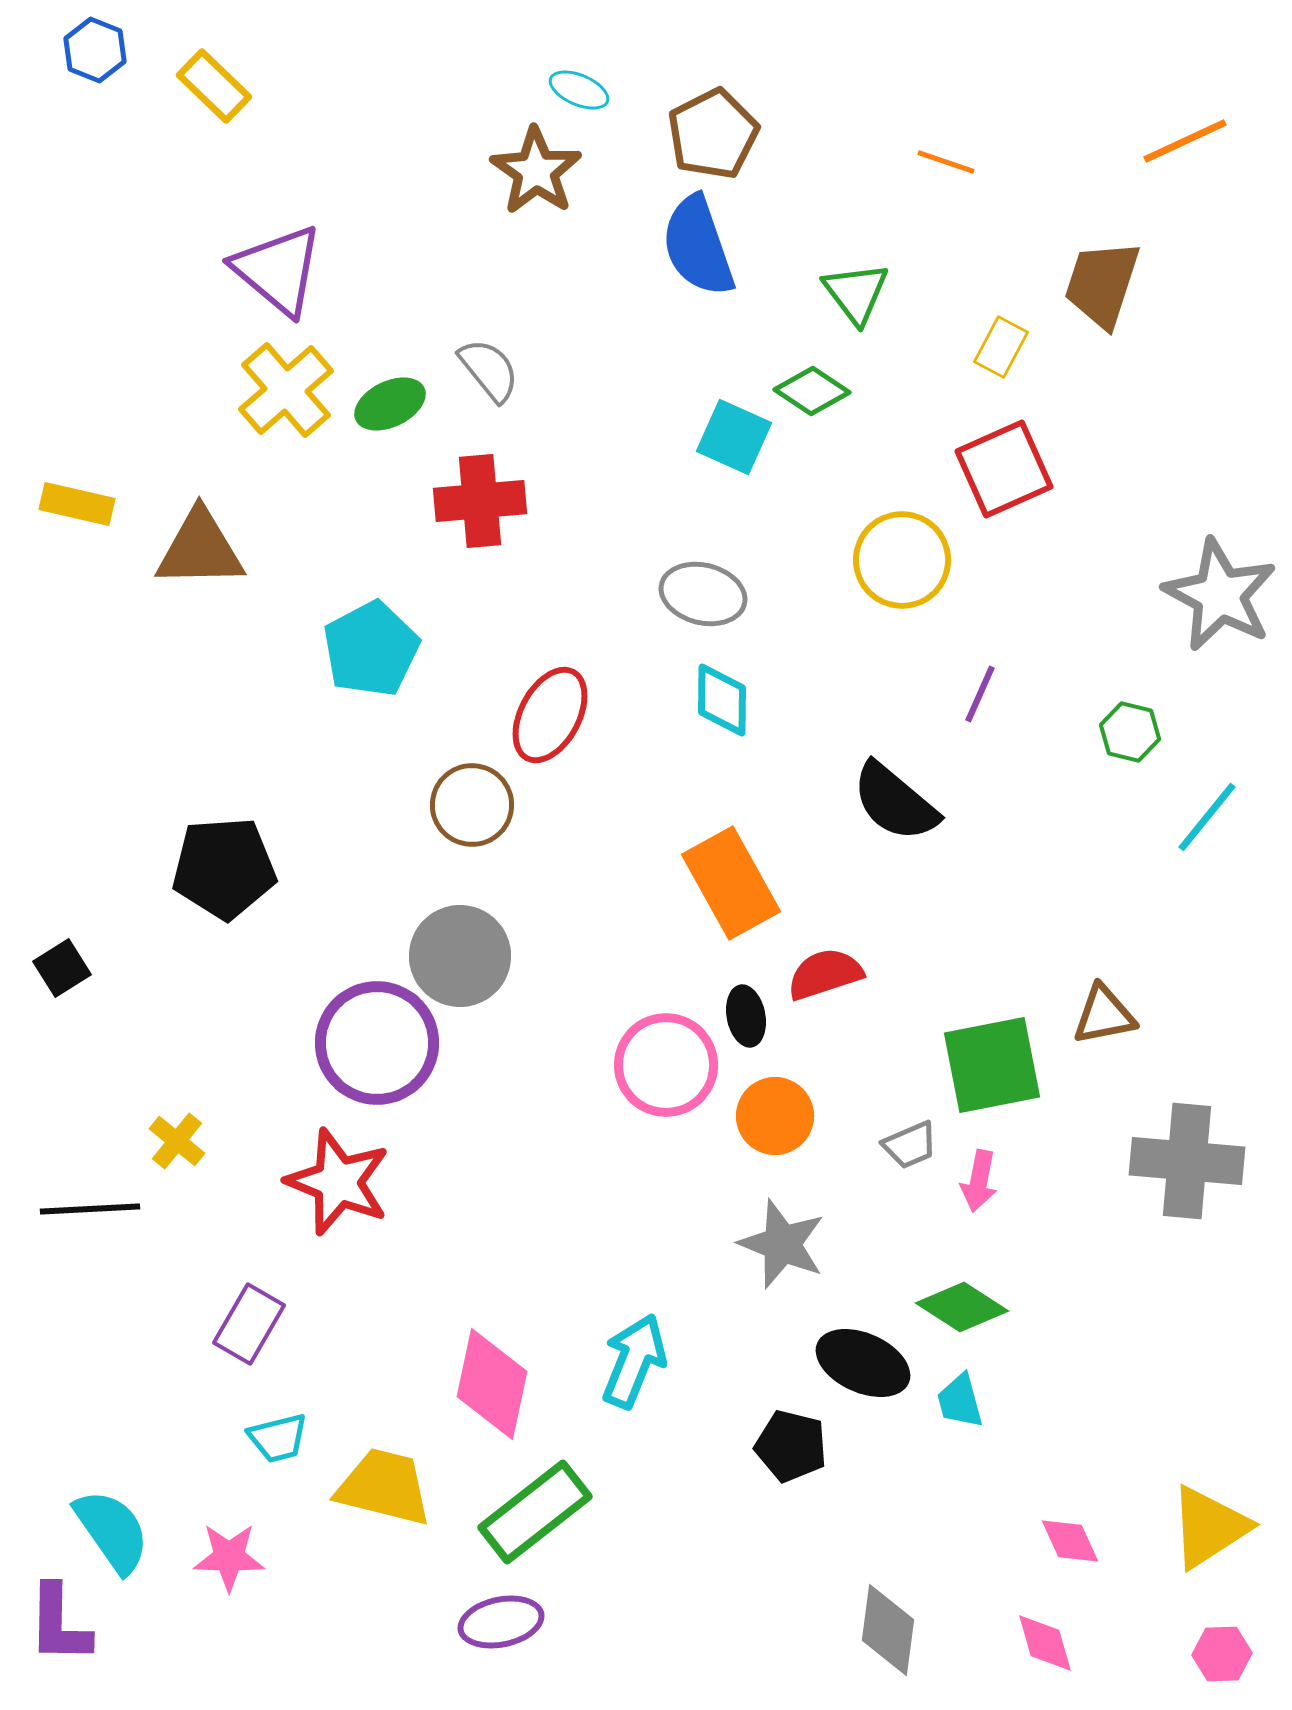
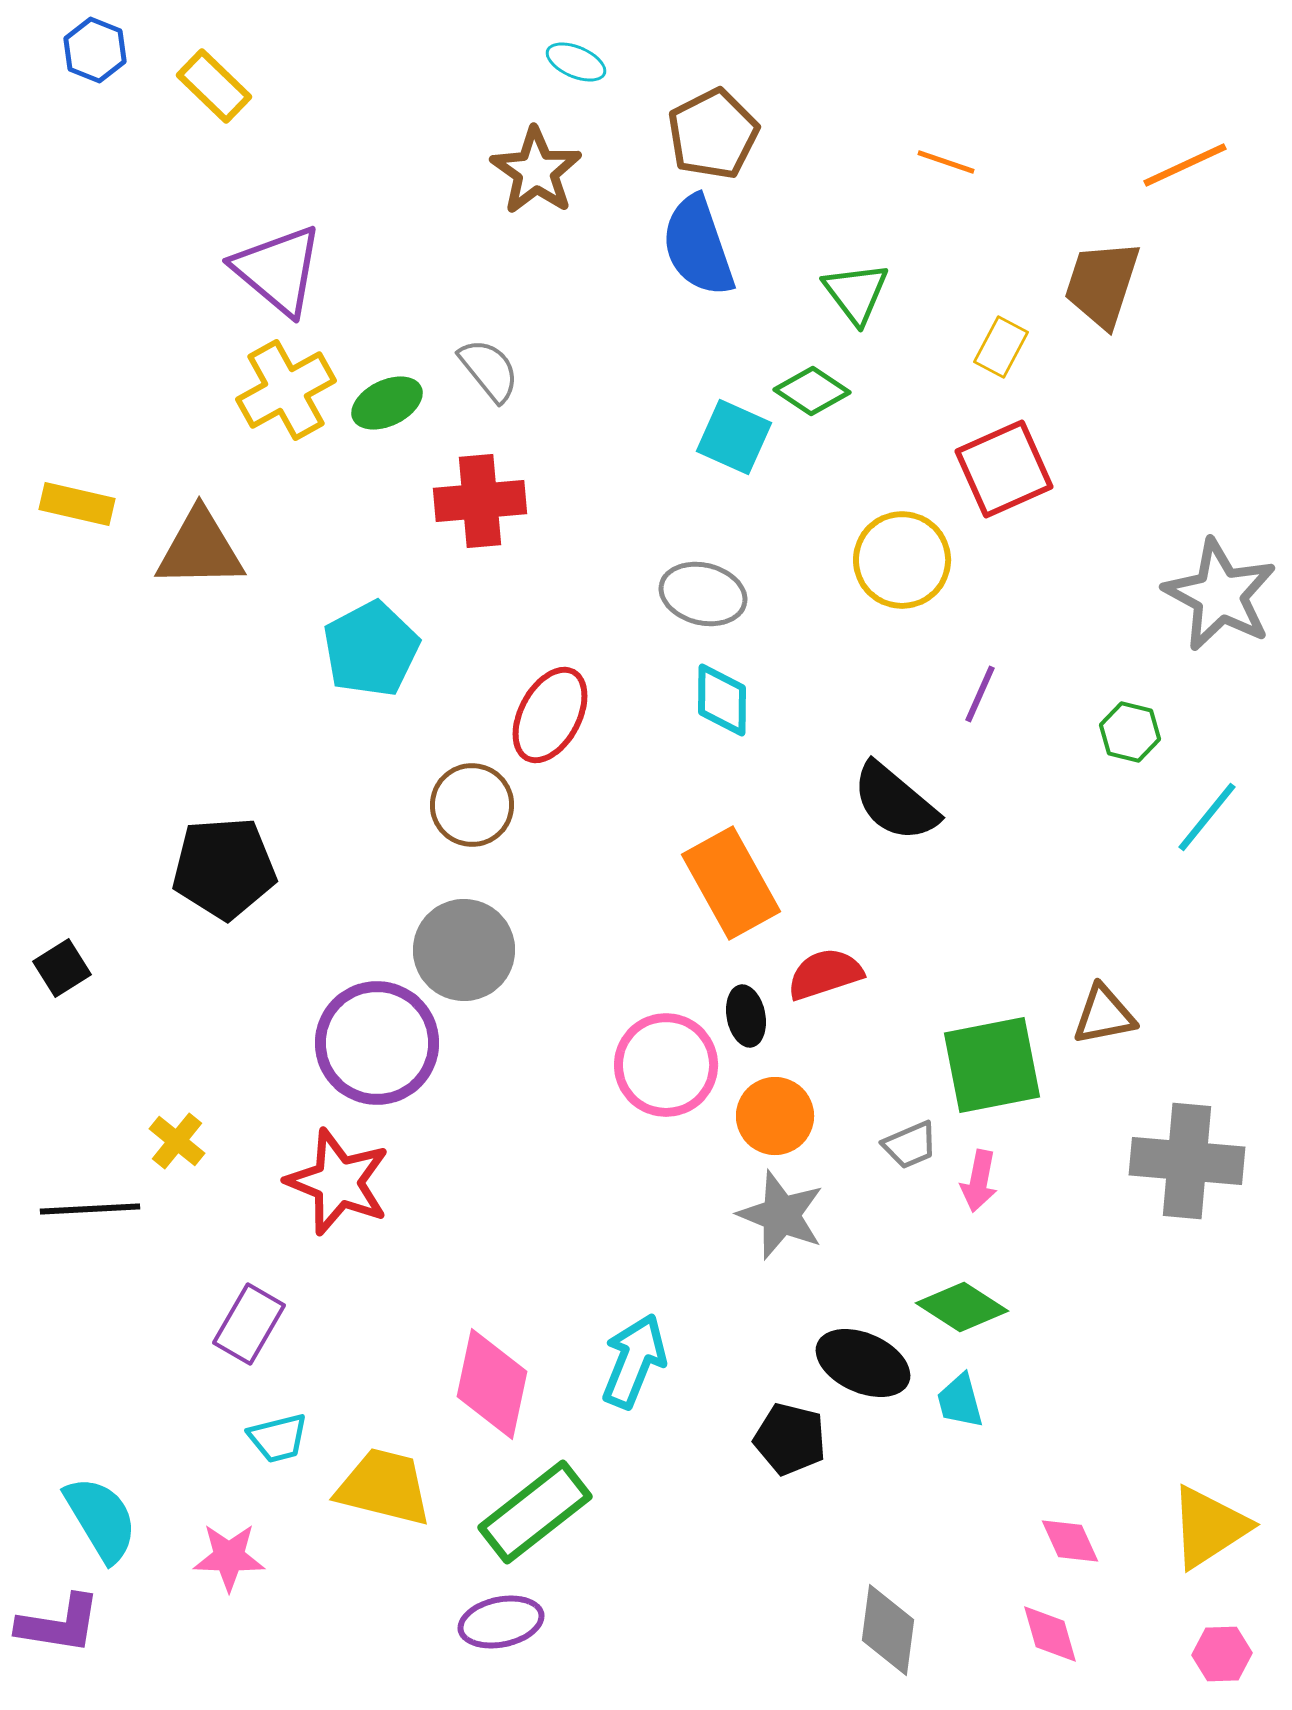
cyan ellipse at (579, 90): moved 3 px left, 28 px up
orange line at (1185, 141): moved 24 px down
yellow cross at (286, 390): rotated 12 degrees clockwise
green ellipse at (390, 404): moved 3 px left, 1 px up
gray circle at (460, 956): moved 4 px right, 6 px up
gray star at (782, 1244): moved 1 px left, 29 px up
black pentagon at (791, 1446): moved 1 px left, 7 px up
cyan semicircle at (112, 1531): moved 11 px left, 12 px up; rotated 4 degrees clockwise
purple L-shape at (59, 1624): rotated 82 degrees counterclockwise
pink diamond at (1045, 1643): moved 5 px right, 9 px up
